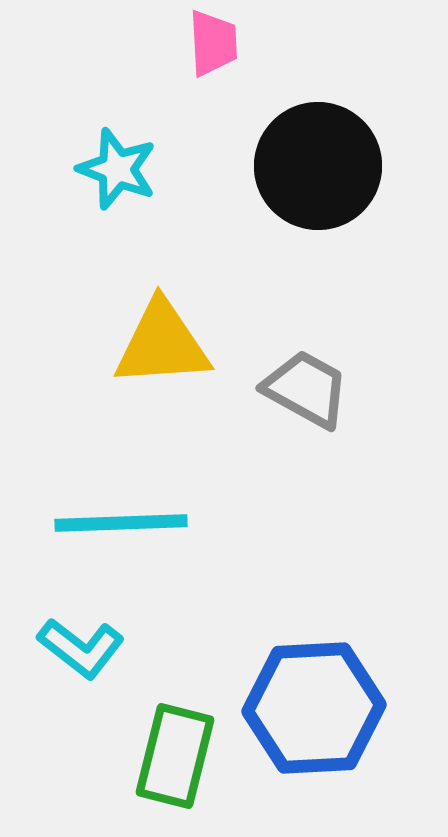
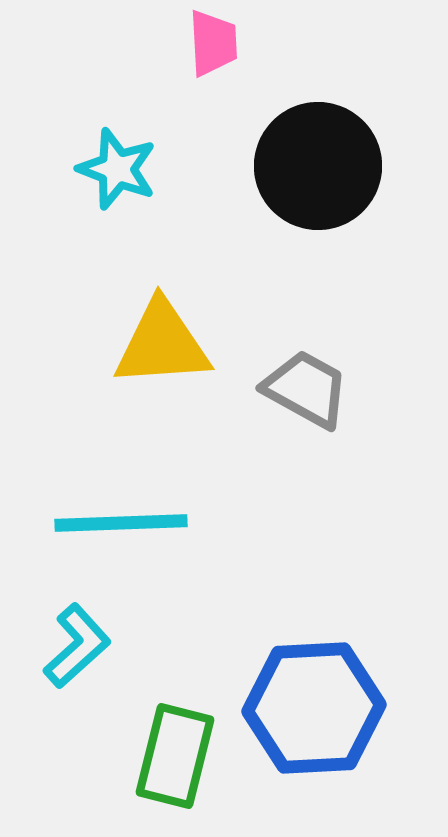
cyan L-shape: moved 4 px left, 2 px up; rotated 80 degrees counterclockwise
